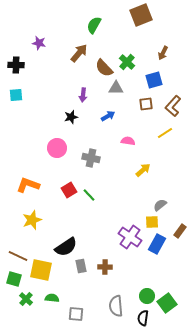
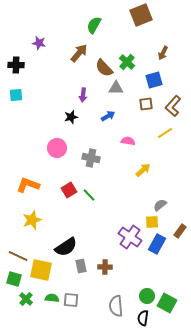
green square at (167, 303): rotated 24 degrees counterclockwise
gray square at (76, 314): moved 5 px left, 14 px up
